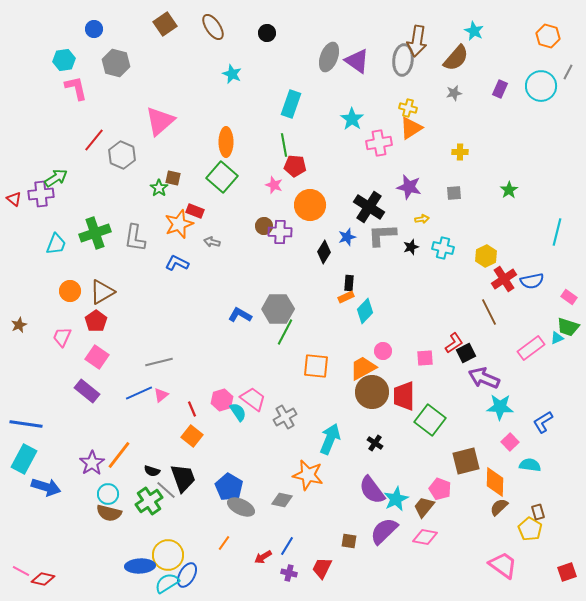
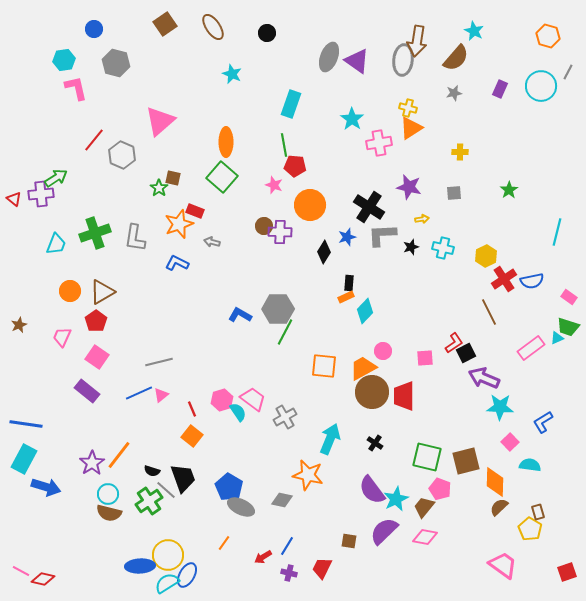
orange square at (316, 366): moved 8 px right
green square at (430, 420): moved 3 px left, 37 px down; rotated 24 degrees counterclockwise
